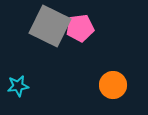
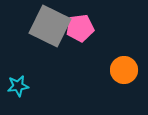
orange circle: moved 11 px right, 15 px up
